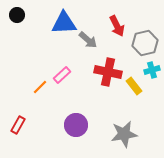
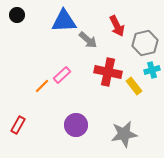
blue triangle: moved 2 px up
orange line: moved 2 px right, 1 px up
